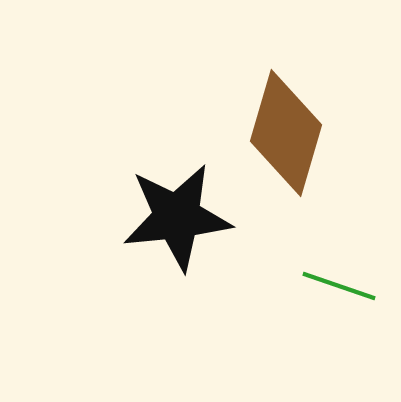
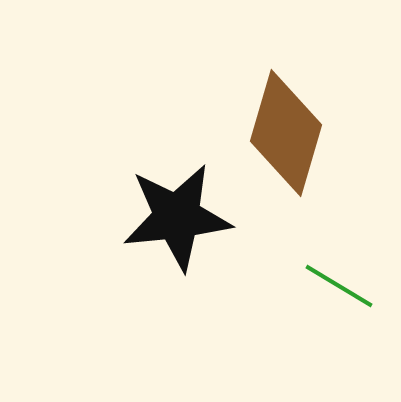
green line: rotated 12 degrees clockwise
